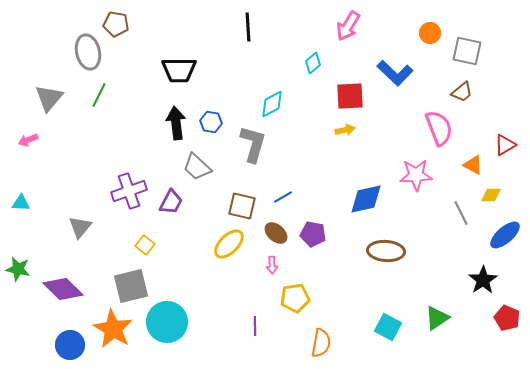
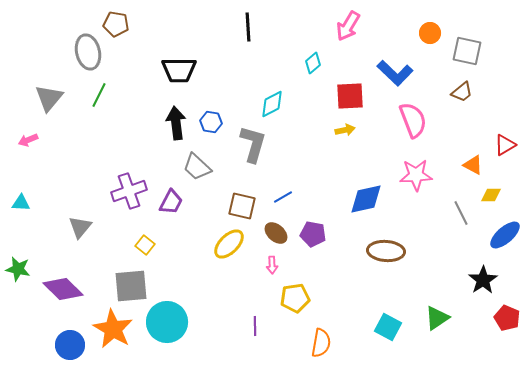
pink semicircle at (439, 128): moved 26 px left, 8 px up
gray square at (131, 286): rotated 9 degrees clockwise
